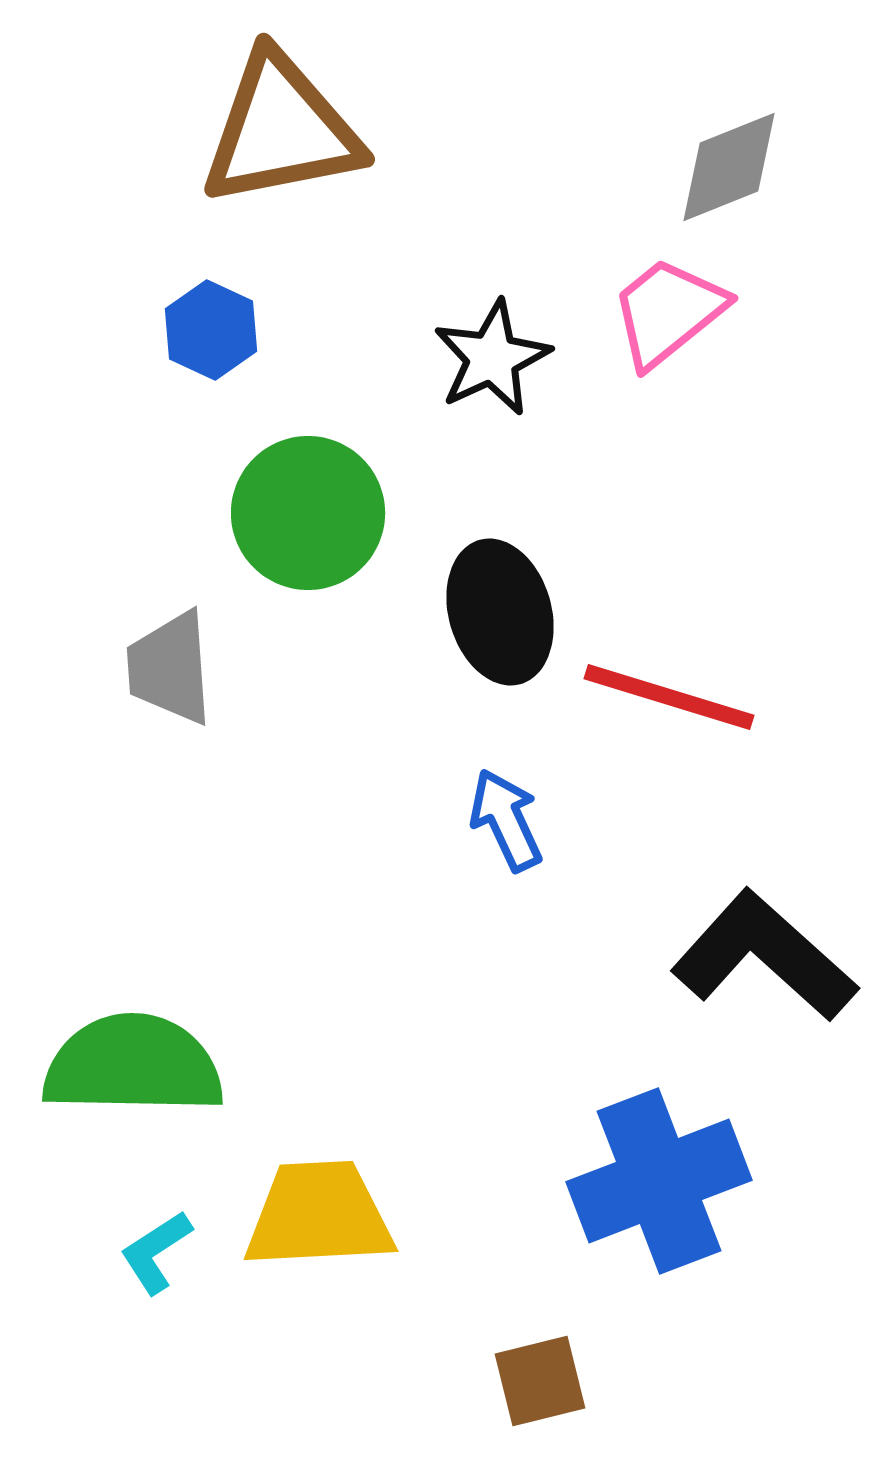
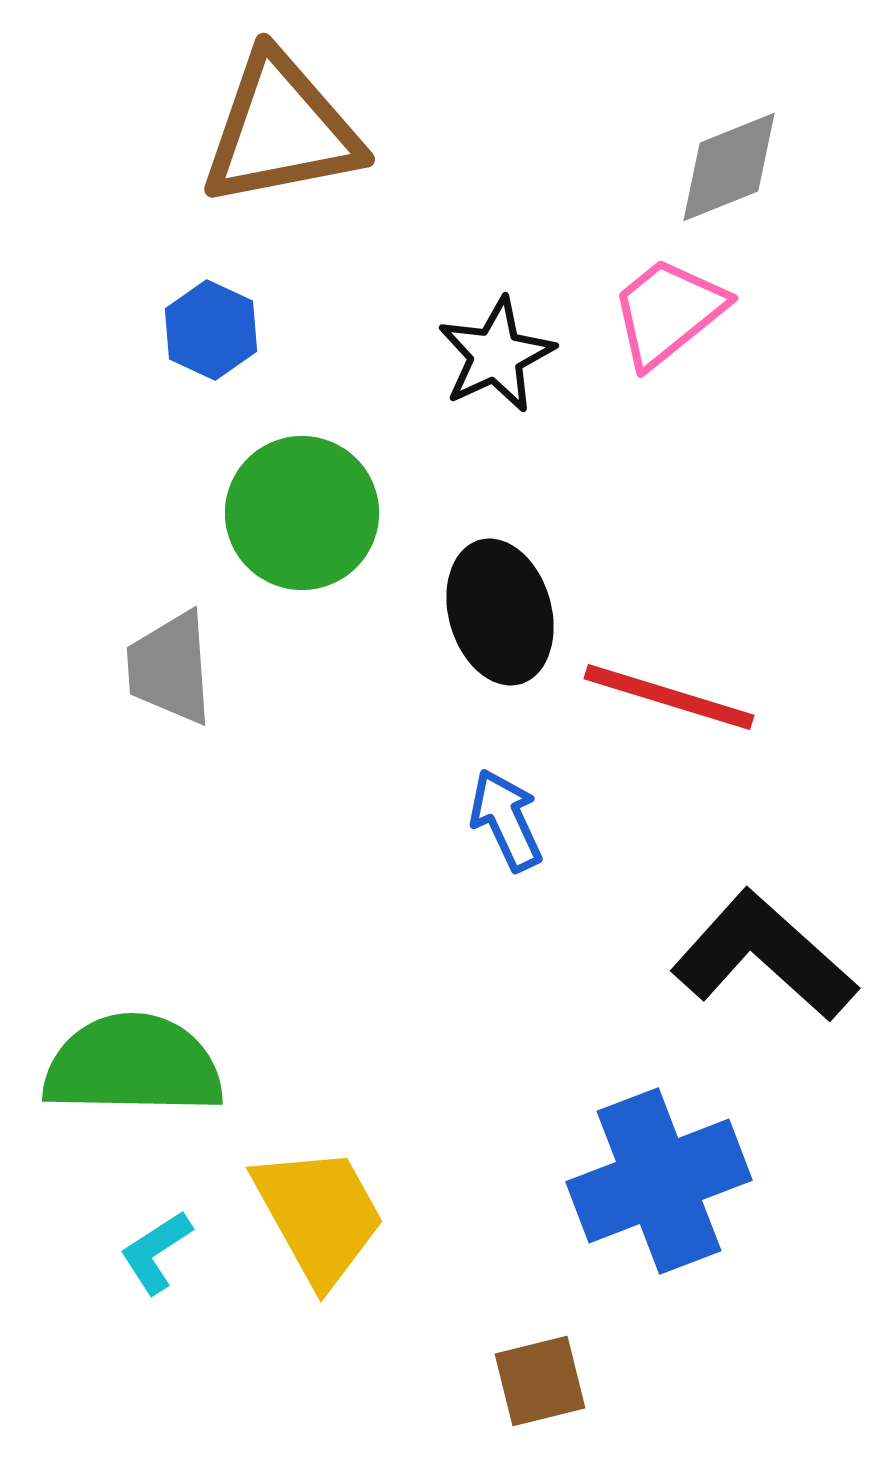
black star: moved 4 px right, 3 px up
green circle: moved 6 px left
yellow trapezoid: rotated 64 degrees clockwise
